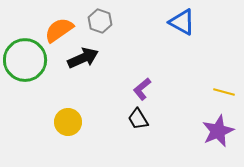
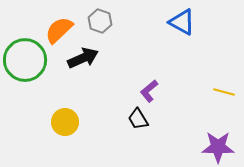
orange semicircle: rotated 8 degrees counterclockwise
purple L-shape: moved 7 px right, 2 px down
yellow circle: moved 3 px left
purple star: moved 16 px down; rotated 24 degrees clockwise
